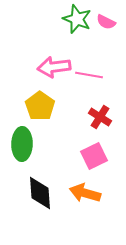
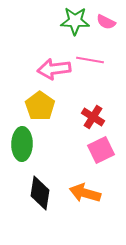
green star: moved 2 px left, 2 px down; rotated 20 degrees counterclockwise
pink arrow: moved 2 px down
pink line: moved 1 px right, 15 px up
red cross: moved 7 px left
pink square: moved 7 px right, 6 px up
black diamond: rotated 12 degrees clockwise
